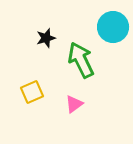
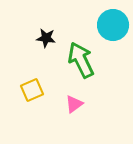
cyan circle: moved 2 px up
black star: rotated 24 degrees clockwise
yellow square: moved 2 px up
